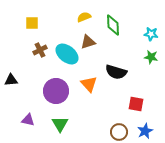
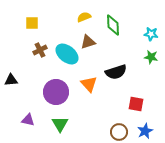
black semicircle: rotated 35 degrees counterclockwise
purple circle: moved 1 px down
